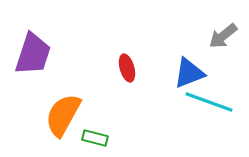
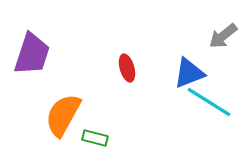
purple trapezoid: moved 1 px left
cyan line: rotated 12 degrees clockwise
